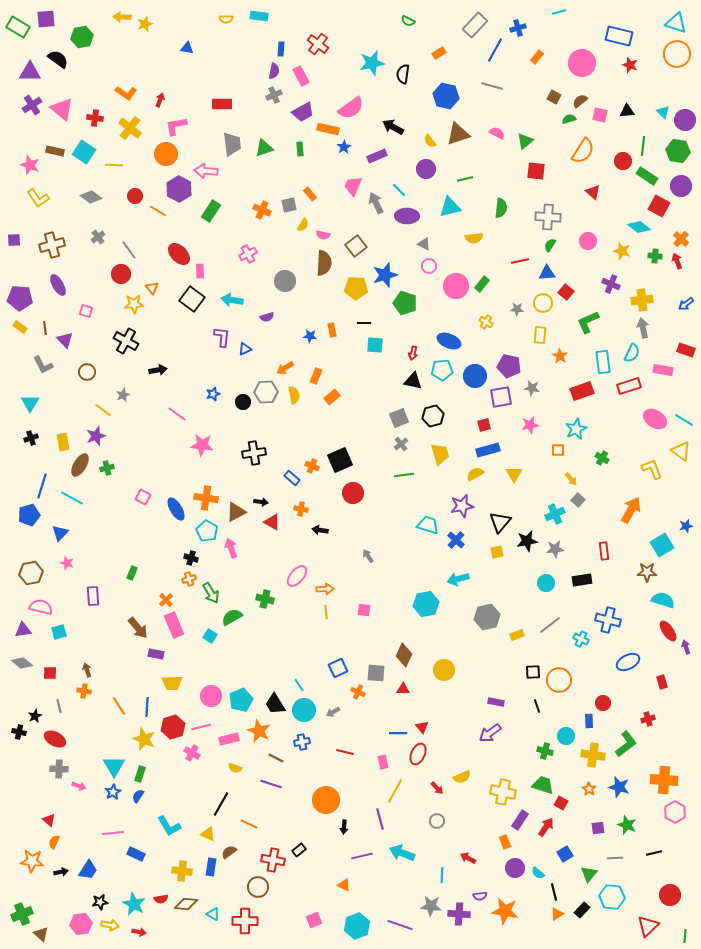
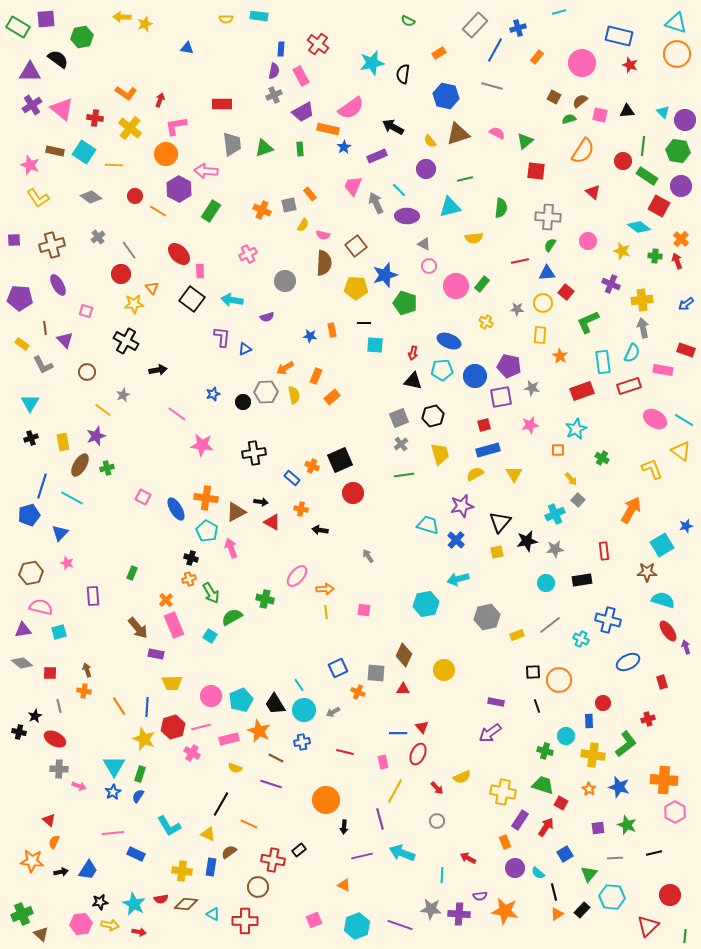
yellow rectangle at (20, 327): moved 2 px right, 17 px down
gray star at (431, 906): moved 3 px down
